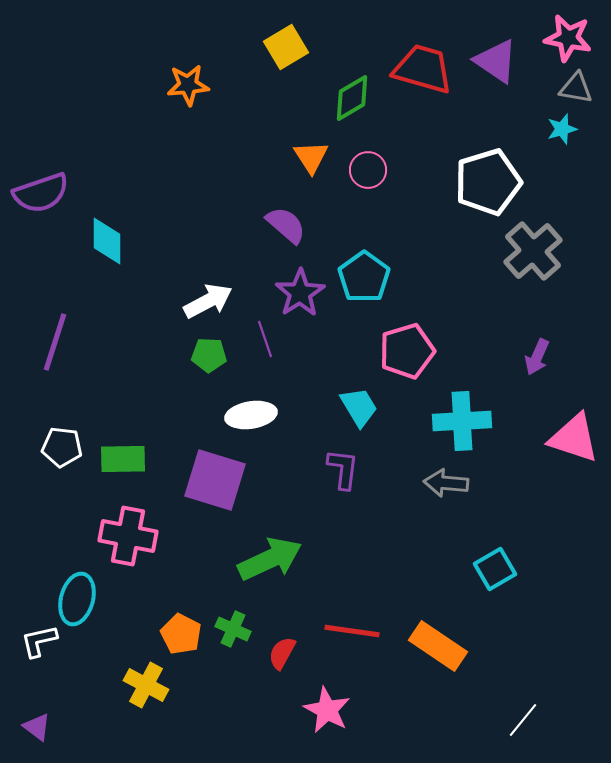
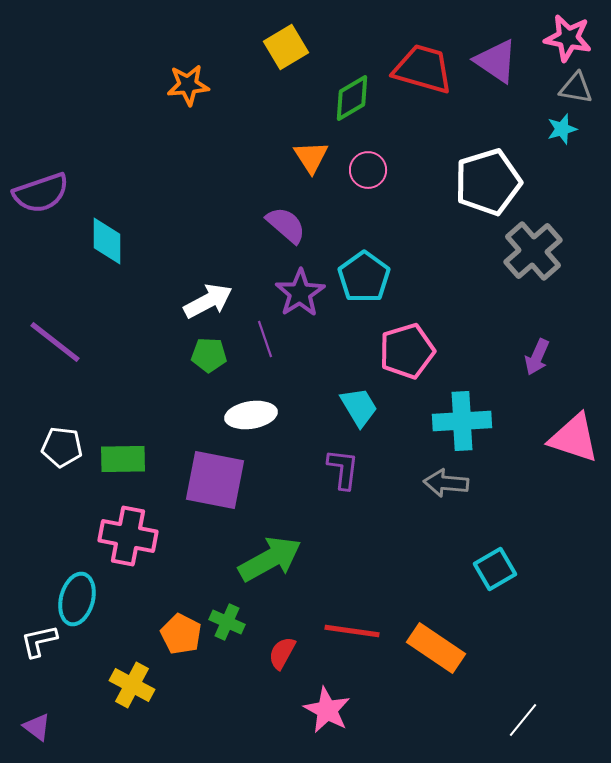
purple line at (55, 342): rotated 70 degrees counterclockwise
purple square at (215, 480): rotated 6 degrees counterclockwise
green arrow at (270, 559): rotated 4 degrees counterclockwise
green cross at (233, 629): moved 6 px left, 7 px up
orange rectangle at (438, 646): moved 2 px left, 2 px down
yellow cross at (146, 685): moved 14 px left
